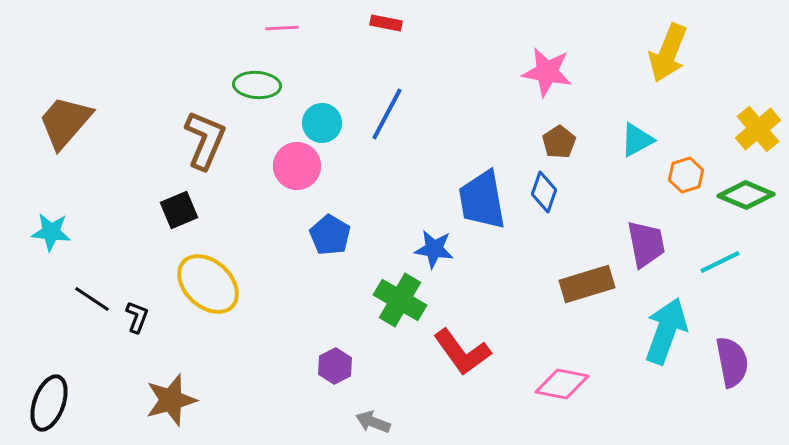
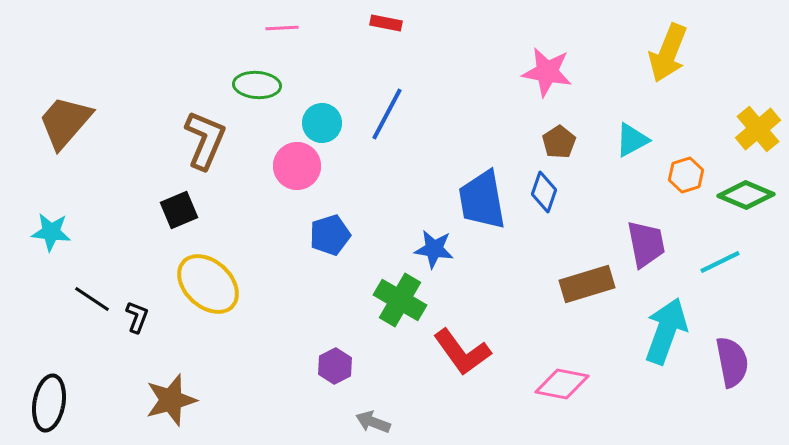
cyan triangle: moved 5 px left
blue pentagon: rotated 24 degrees clockwise
black ellipse: rotated 10 degrees counterclockwise
